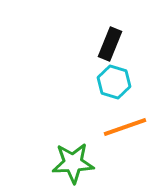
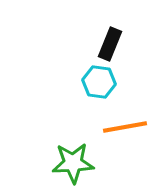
cyan hexagon: moved 15 px left; rotated 8 degrees counterclockwise
orange line: rotated 9 degrees clockwise
